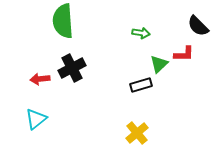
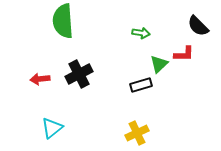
black cross: moved 7 px right, 6 px down
cyan triangle: moved 16 px right, 9 px down
yellow cross: rotated 15 degrees clockwise
